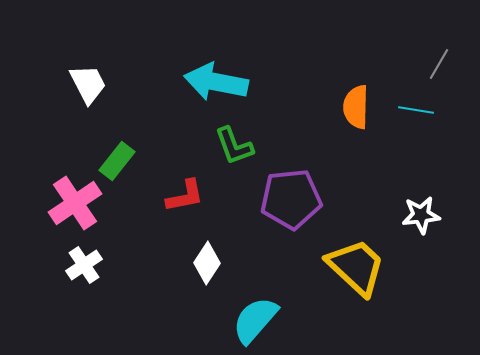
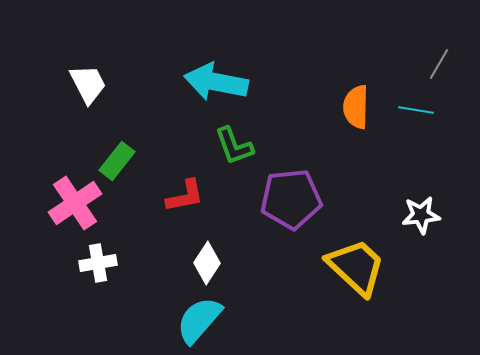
white cross: moved 14 px right, 2 px up; rotated 24 degrees clockwise
cyan semicircle: moved 56 px left
